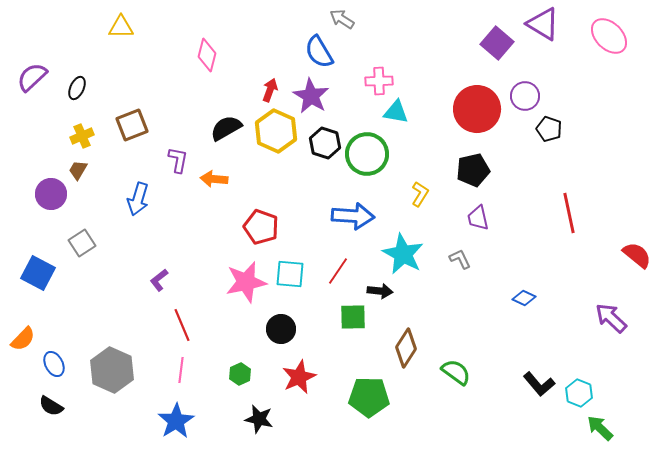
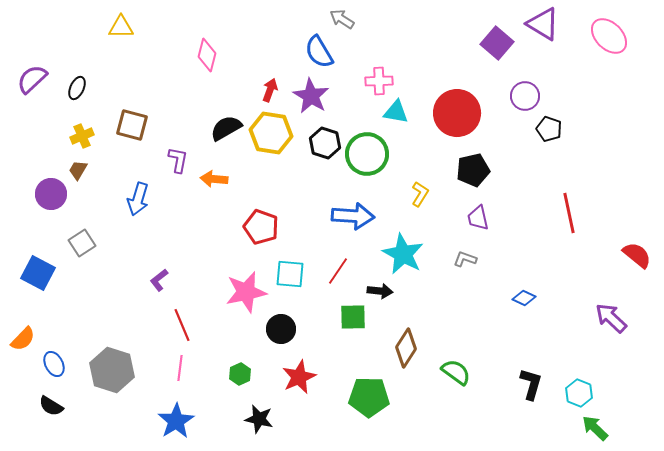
purple semicircle at (32, 77): moved 2 px down
red circle at (477, 109): moved 20 px left, 4 px down
brown square at (132, 125): rotated 36 degrees clockwise
yellow hexagon at (276, 131): moved 5 px left, 2 px down; rotated 15 degrees counterclockwise
gray L-shape at (460, 259): moved 5 px right; rotated 45 degrees counterclockwise
pink star at (246, 282): moved 10 px down
gray hexagon at (112, 370): rotated 6 degrees counterclockwise
pink line at (181, 370): moved 1 px left, 2 px up
black L-shape at (539, 384): moved 8 px left; rotated 124 degrees counterclockwise
green arrow at (600, 428): moved 5 px left
